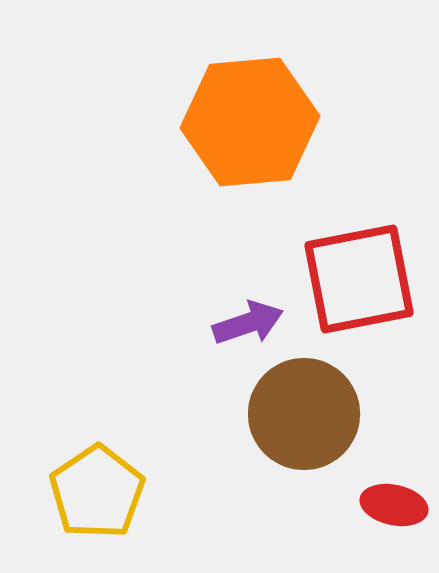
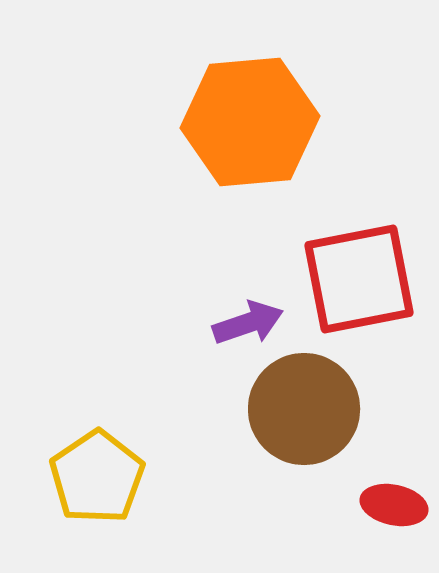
brown circle: moved 5 px up
yellow pentagon: moved 15 px up
